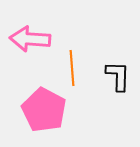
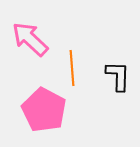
pink arrow: rotated 39 degrees clockwise
